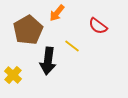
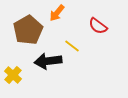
black arrow: rotated 76 degrees clockwise
